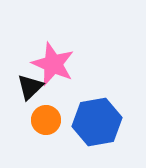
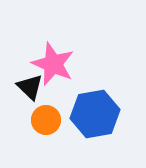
black triangle: rotated 32 degrees counterclockwise
blue hexagon: moved 2 px left, 8 px up
